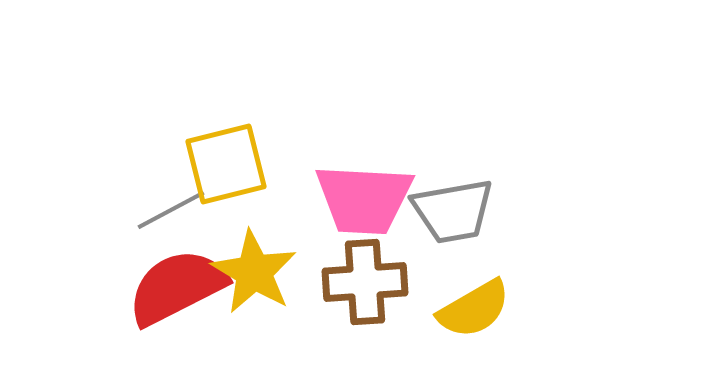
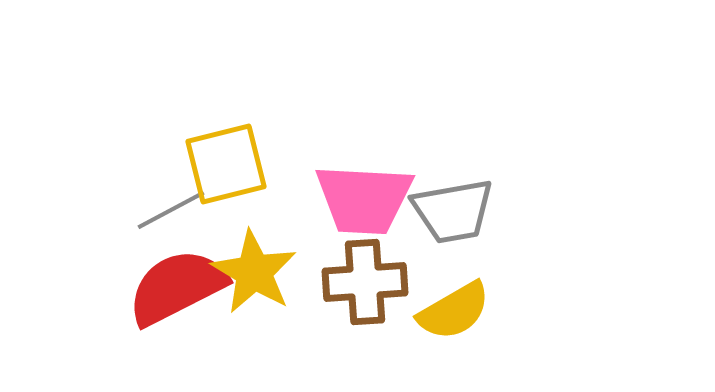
yellow semicircle: moved 20 px left, 2 px down
